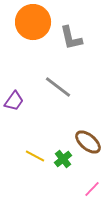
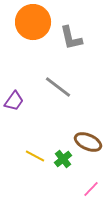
brown ellipse: rotated 16 degrees counterclockwise
pink line: moved 1 px left
